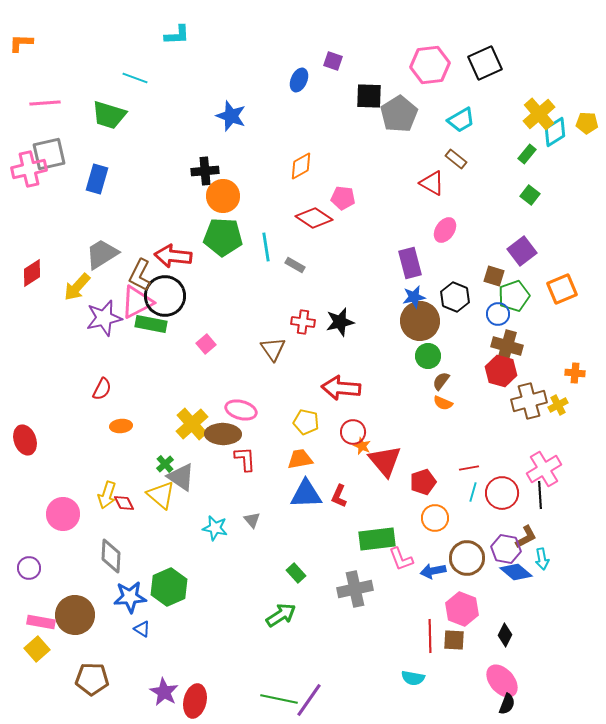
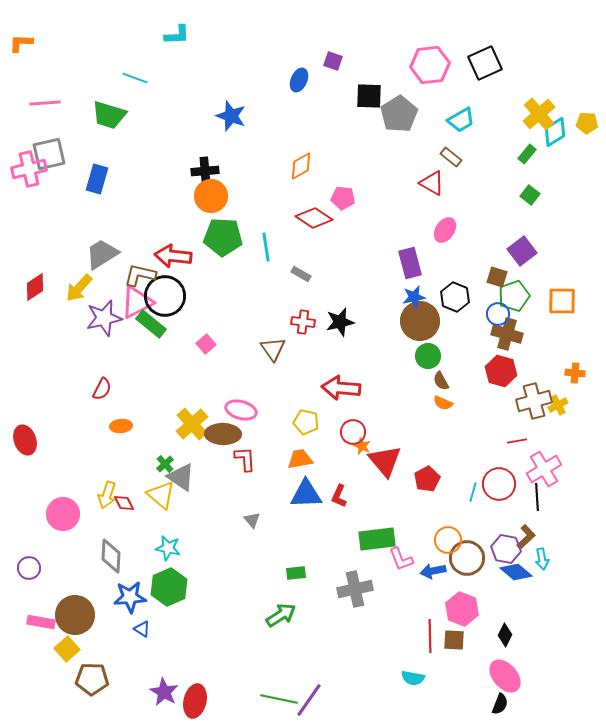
brown rectangle at (456, 159): moved 5 px left, 2 px up
orange circle at (223, 196): moved 12 px left
gray rectangle at (295, 265): moved 6 px right, 9 px down
red diamond at (32, 273): moved 3 px right, 14 px down
brown L-shape at (140, 275): rotated 76 degrees clockwise
brown square at (494, 276): moved 3 px right, 1 px down
yellow arrow at (77, 287): moved 2 px right, 1 px down
orange square at (562, 289): moved 12 px down; rotated 24 degrees clockwise
green rectangle at (151, 324): rotated 28 degrees clockwise
brown cross at (507, 346): moved 12 px up
brown semicircle at (441, 381): rotated 66 degrees counterclockwise
brown cross at (529, 401): moved 5 px right
red line at (469, 468): moved 48 px right, 27 px up
red pentagon at (423, 482): moved 4 px right, 3 px up; rotated 10 degrees counterclockwise
red circle at (502, 493): moved 3 px left, 9 px up
black line at (540, 495): moved 3 px left, 2 px down
orange circle at (435, 518): moved 13 px right, 22 px down
cyan star at (215, 528): moved 47 px left, 20 px down
brown L-shape at (526, 537): rotated 15 degrees counterclockwise
green rectangle at (296, 573): rotated 54 degrees counterclockwise
yellow square at (37, 649): moved 30 px right
pink ellipse at (502, 681): moved 3 px right, 5 px up
black semicircle at (507, 704): moved 7 px left
